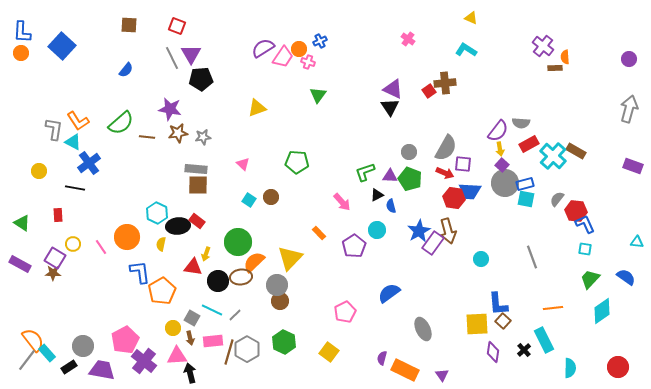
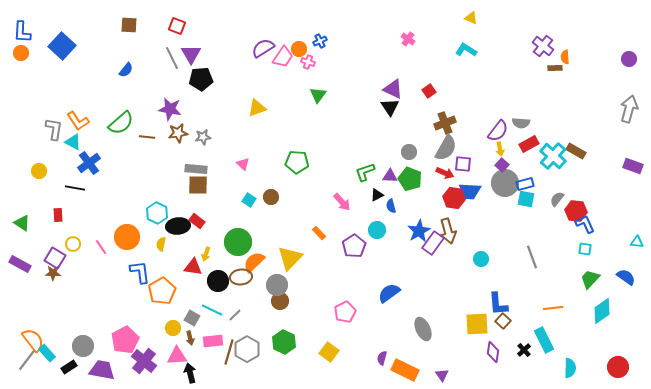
brown cross at (445, 83): moved 40 px down; rotated 15 degrees counterclockwise
